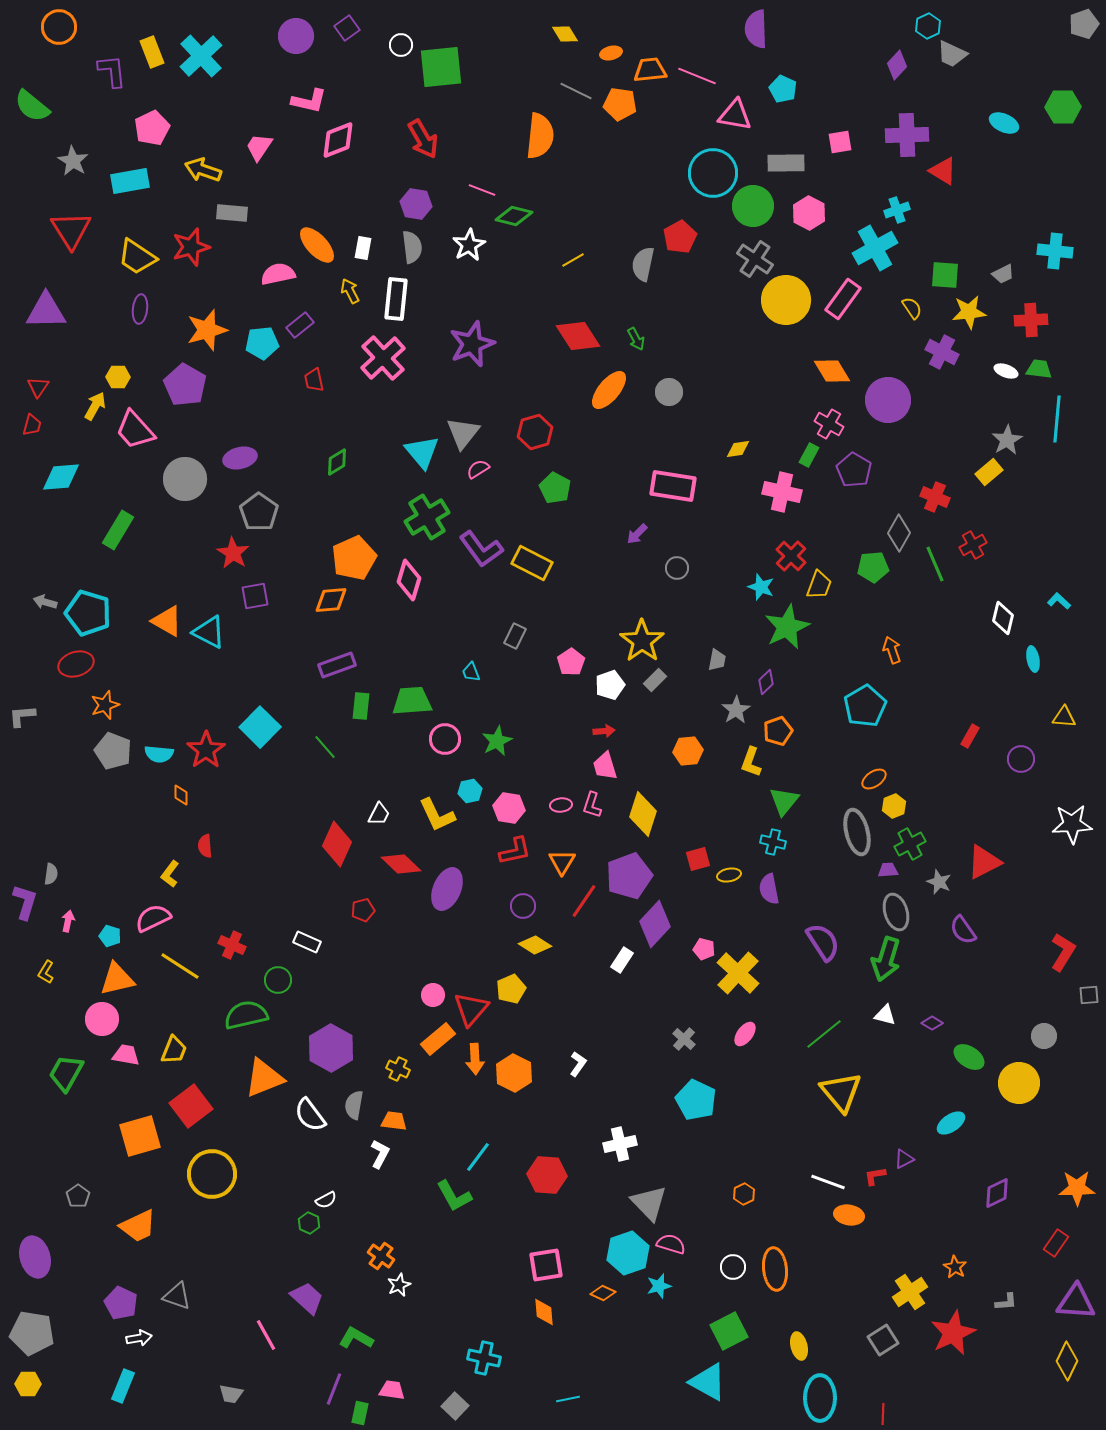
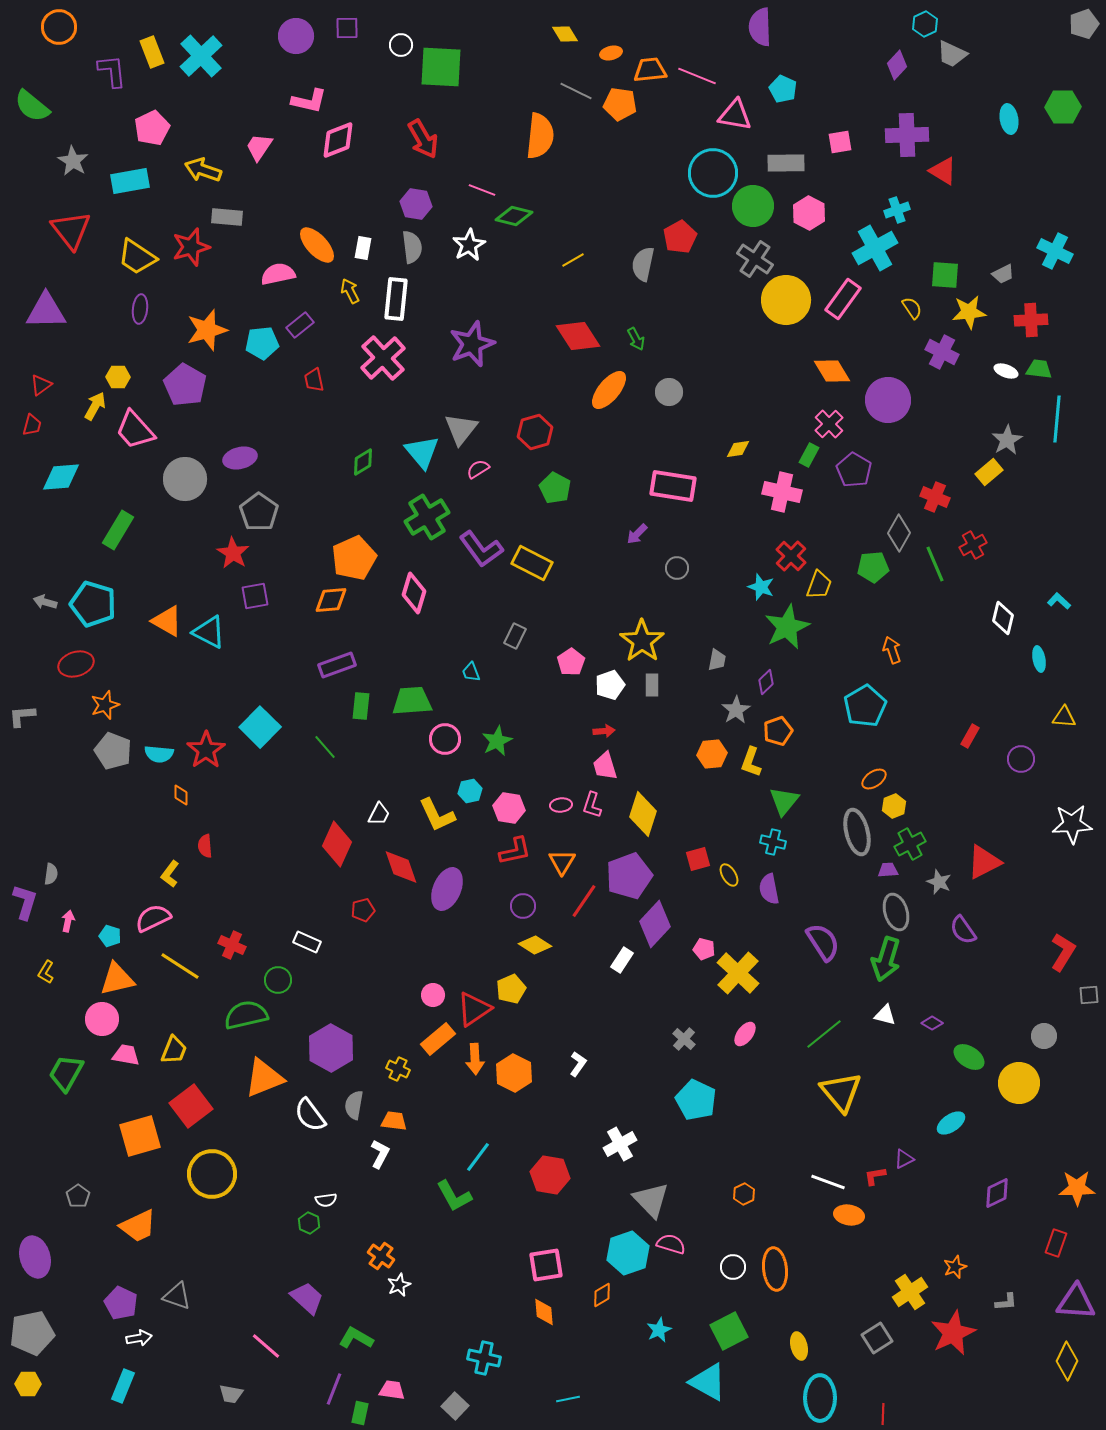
cyan hexagon at (928, 26): moved 3 px left, 2 px up
purple square at (347, 28): rotated 35 degrees clockwise
purple semicircle at (756, 29): moved 4 px right, 2 px up
green square at (441, 67): rotated 9 degrees clockwise
cyan ellipse at (1004, 123): moved 5 px right, 4 px up; rotated 56 degrees clockwise
gray rectangle at (232, 213): moved 5 px left, 4 px down
red triangle at (71, 230): rotated 6 degrees counterclockwise
cyan cross at (1055, 251): rotated 20 degrees clockwise
red triangle at (38, 387): moved 3 px right, 2 px up; rotated 20 degrees clockwise
pink cross at (829, 424): rotated 16 degrees clockwise
gray triangle at (463, 433): moved 2 px left, 4 px up
green diamond at (337, 462): moved 26 px right
pink diamond at (409, 580): moved 5 px right, 13 px down
cyan pentagon at (88, 613): moved 5 px right, 9 px up
cyan ellipse at (1033, 659): moved 6 px right
gray rectangle at (655, 680): moved 3 px left, 5 px down; rotated 45 degrees counterclockwise
orange hexagon at (688, 751): moved 24 px right, 3 px down
red diamond at (401, 864): moved 3 px down; rotated 27 degrees clockwise
yellow ellipse at (729, 875): rotated 70 degrees clockwise
red triangle at (471, 1009): moved 3 px right; rotated 15 degrees clockwise
white cross at (620, 1144): rotated 16 degrees counterclockwise
red hexagon at (547, 1175): moved 3 px right; rotated 6 degrees clockwise
white semicircle at (326, 1200): rotated 20 degrees clockwise
gray triangle at (649, 1203): moved 2 px right, 3 px up
red rectangle at (1056, 1243): rotated 16 degrees counterclockwise
orange star at (955, 1267): rotated 20 degrees clockwise
cyan star at (659, 1286): moved 44 px down; rotated 10 degrees counterclockwise
orange diamond at (603, 1293): moved 1 px left, 2 px down; rotated 55 degrees counterclockwise
gray pentagon at (32, 1333): rotated 21 degrees counterclockwise
pink line at (266, 1335): moved 11 px down; rotated 20 degrees counterclockwise
gray square at (883, 1340): moved 6 px left, 2 px up
